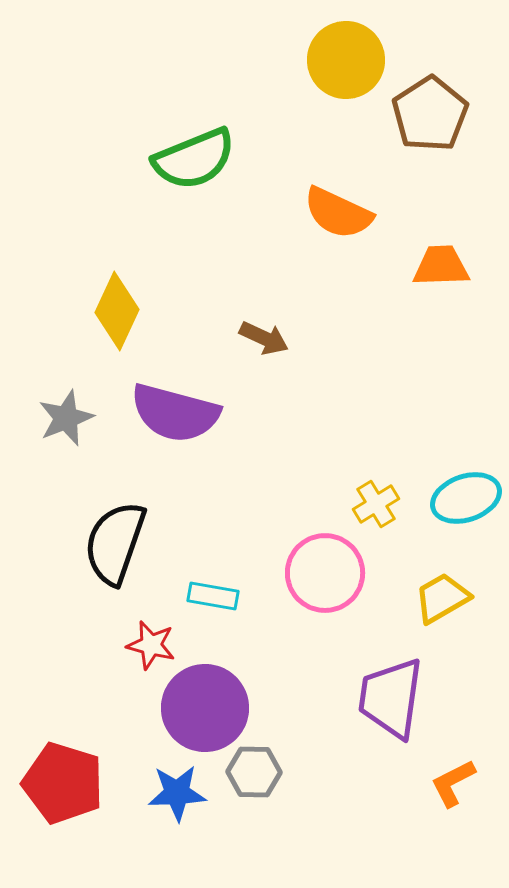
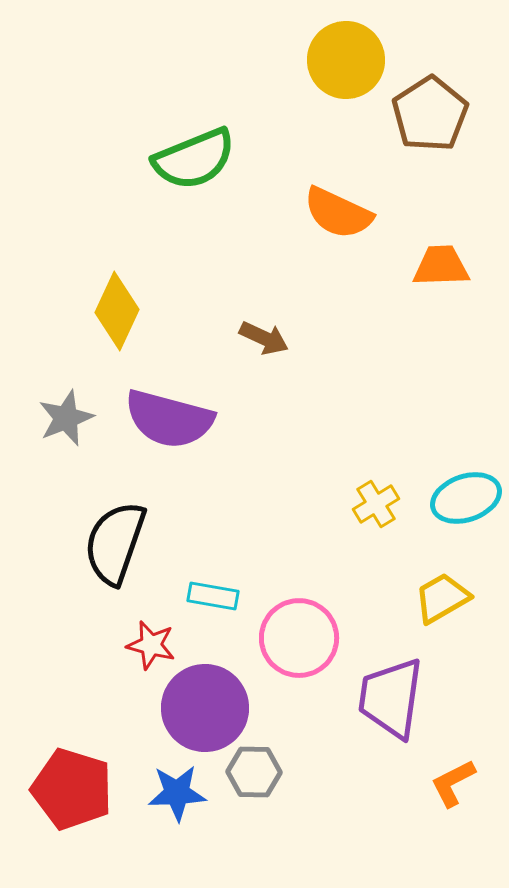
purple semicircle: moved 6 px left, 6 px down
pink circle: moved 26 px left, 65 px down
red pentagon: moved 9 px right, 6 px down
